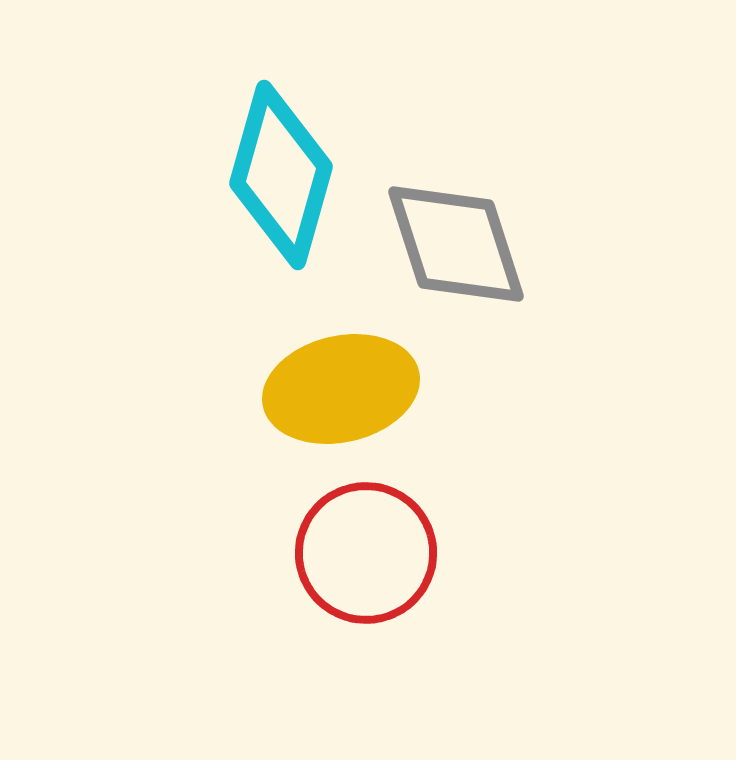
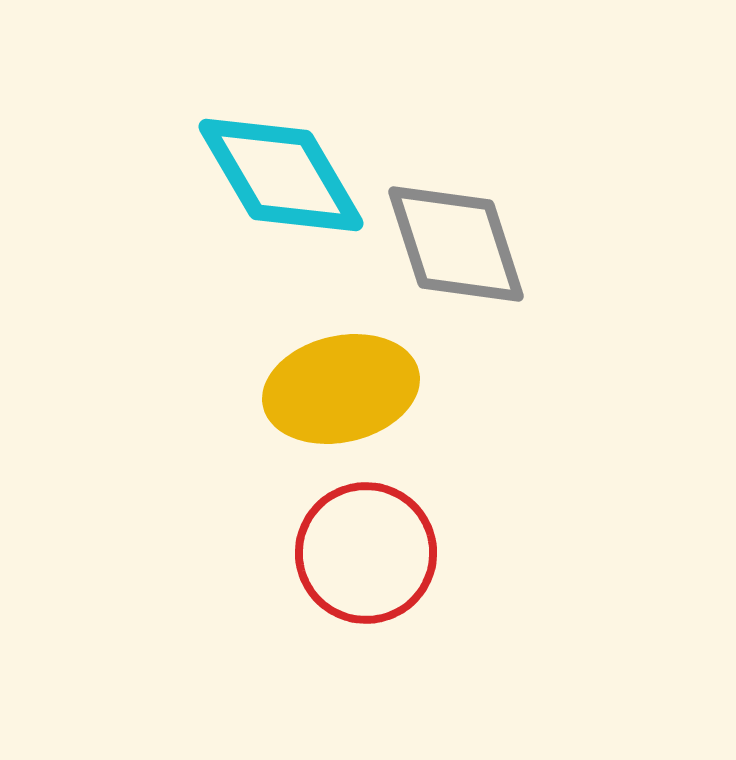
cyan diamond: rotated 46 degrees counterclockwise
